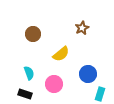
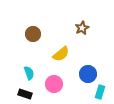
cyan rectangle: moved 2 px up
